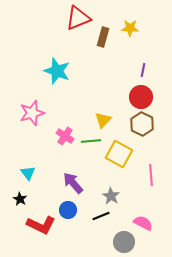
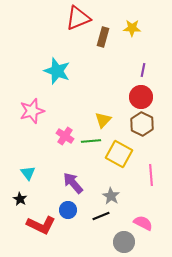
yellow star: moved 2 px right
pink star: moved 2 px up
